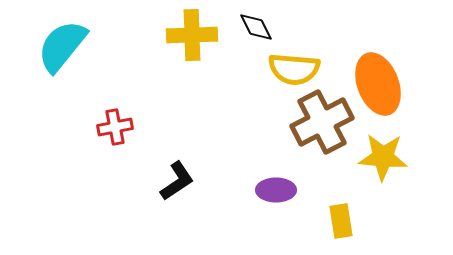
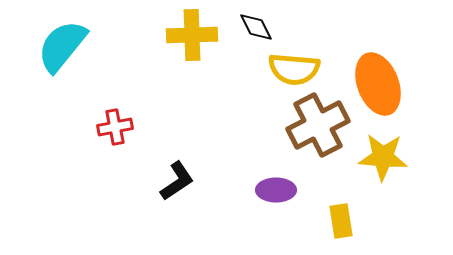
brown cross: moved 4 px left, 3 px down
